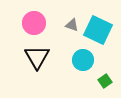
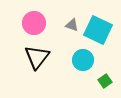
black triangle: rotated 8 degrees clockwise
